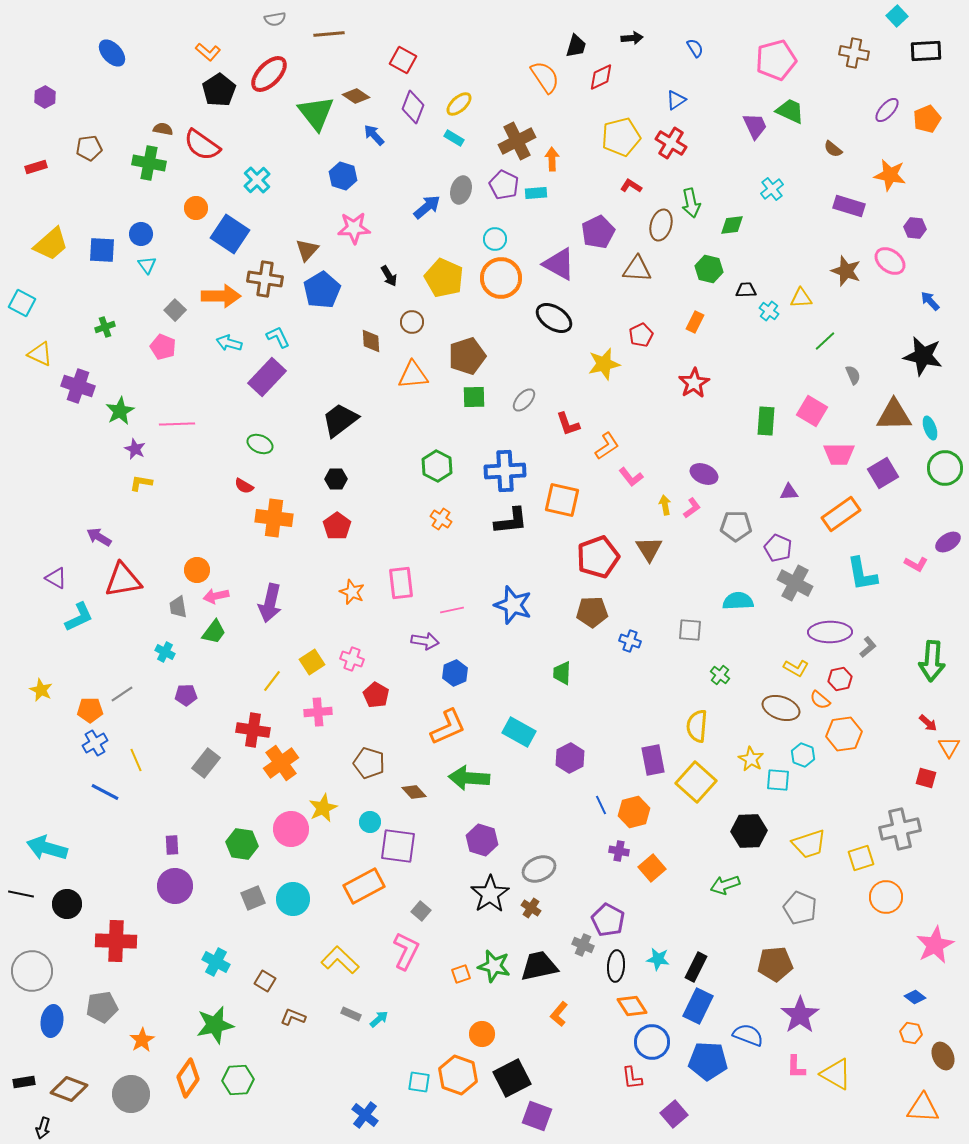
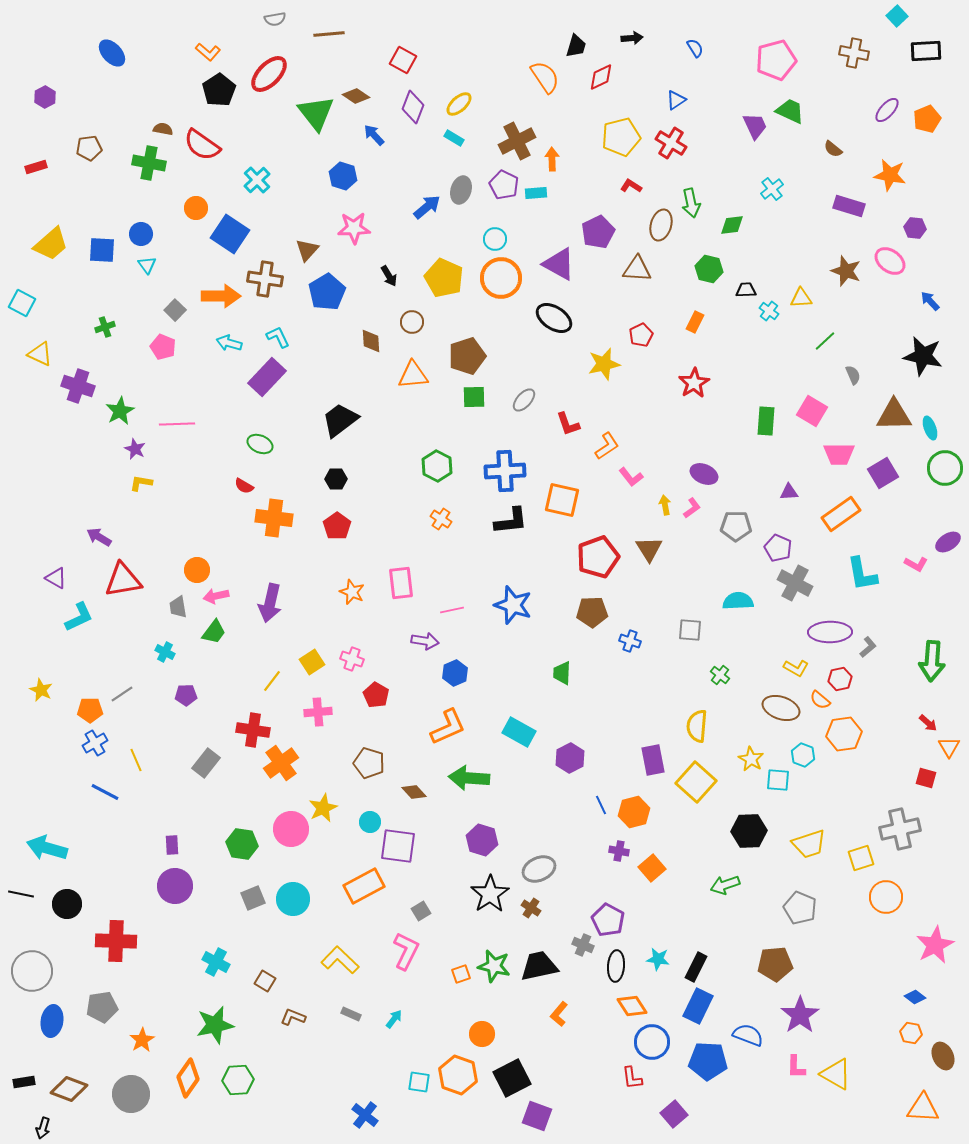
blue pentagon at (322, 290): moved 5 px right, 2 px down
gray square at (421, 911): rotated 18 degrees clockwise
cyan arrow at (379, 1019): moved 15 px right; rotated 12 degrees counterclockwise
